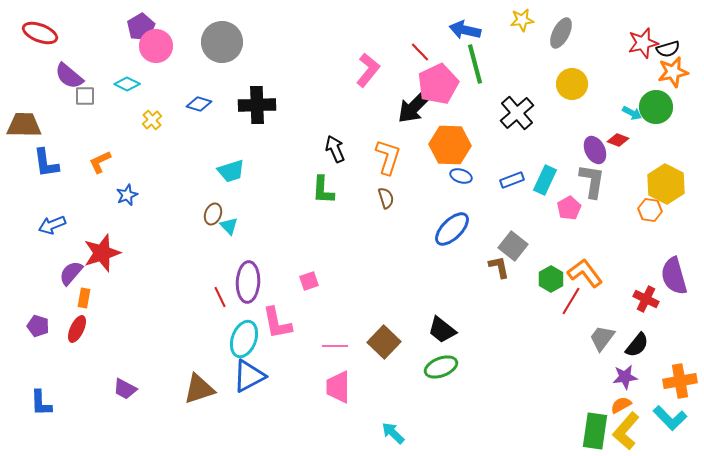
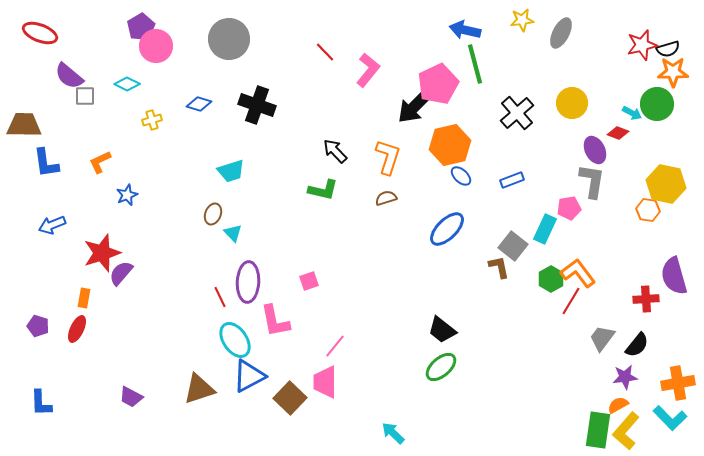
gray circle at (222, 42): moved 7 px right, 3 px up
red star at (643, 43): moved 1 px left, 2 px down
red line at (420, 52): moved 95 px left
orange star at (673, 72): rotated 12 degrees clockwise
yellow circle at (572, 84): moved 19 px down
black cross at (257, 105): rotated 21 degrees clockwise
green circle at (656, 107): moved 1 px right, 3 px up
yellow cross at (152, 120): rotated 24 degrees clockwise
red diamond at (618, 140): moved 7 px up
orange hexagon at (450, 145): rotated 15 degrees counterclockwise
black arrow at (335, 149): moved 2 px down; rotated 20 degrees counterclockwise
blue ellipse at (461, 176): rotated 25 degrees clockwise
cyan rectangle at (545, 180): moved 49 px down
yellow hexagon at (666, 184): rotated 15 degrees counterclockwise
green L-shape at (323, 190): rotated 80 degrees counterclockwise
brown semicircle at (386, 198): rotated 90 degrees counterclockwise
pink pentagon at (569, 208): rotated 20 degrees clockwise
orange hexagon at (650, 210): moved 2 px left
cyan triangle at (229, 226): moved 4 px right, 7 px down
blue ellipse at (452, 229): moved 5 px left
purple semicircle at (71, 273): moved 50 px right
orange L-shape at (585, 273): moved 7 px left
red cross at (646, 299): rotated 30 degrees counterclockwise
pink L-shape at (277, 323): moved 2 px left, 2 px up
cyan ellipse at (244, 339): moved 9 px left, 1 px down; rotated 54 degrees counterclockwise
brown square at (384, 342): moved 94 px left, 56 px down
pink line at (335, 346): rotated 50 degrees counterclockwise
green ellipse at (441, 367): rotated 20 degrees counterclockwise
orange cross at (680, 381): moved 2 px left, 2 px down
pink trapezoid at (338, 387): moved 13 px left, 5 px up
purple trapezoid at (125, 389): moved 6 px right, 8 px down
orange semicircle at (621, 405): moved 3 px left
green rectangle at (595, 431): moved 3 px right, 1 px up
